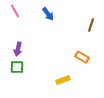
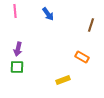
pink line: rotated 24 degrees clockwise
